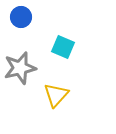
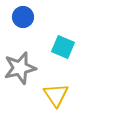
blue circle: moved 2 px right
yellow triangle: rotated 16 degrees counterclockwise
